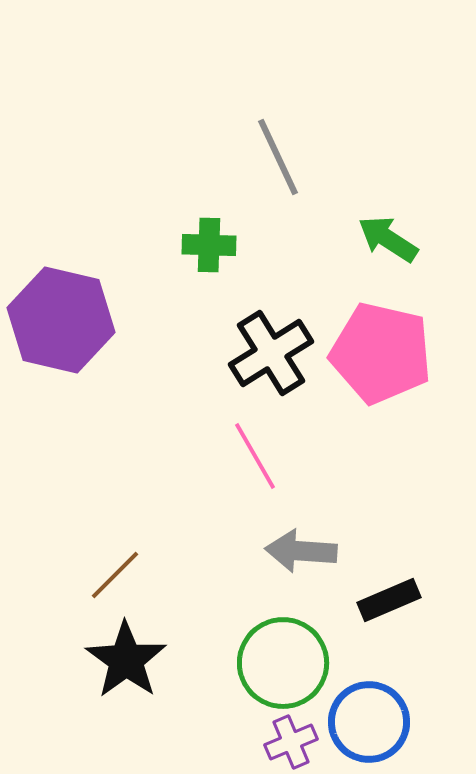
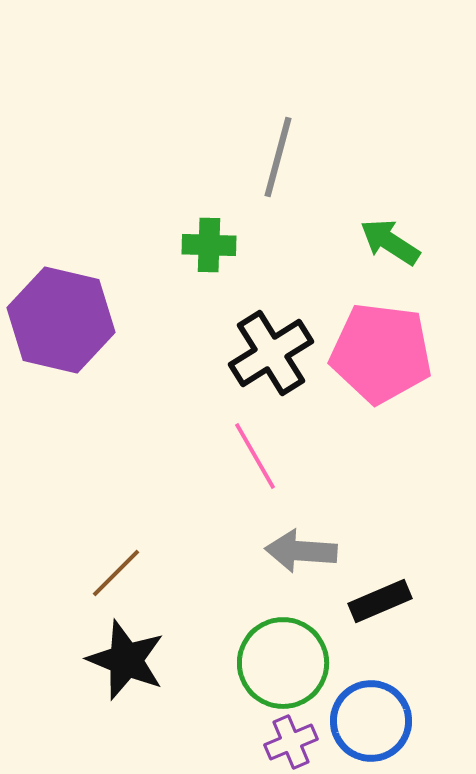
gray line: rotated 40 degrees clockwise
green arrow: moved 2 px right, 3 px down
pink pentagon: rotated 6 degrees counterclockwise
brown line: moved 1 px right, 2 px up
black rectangle: moved 9 px left, 1 px down
black star: rotated 14 degrees counterclockwise
blue circle: moved 2 px right, 1 px up
